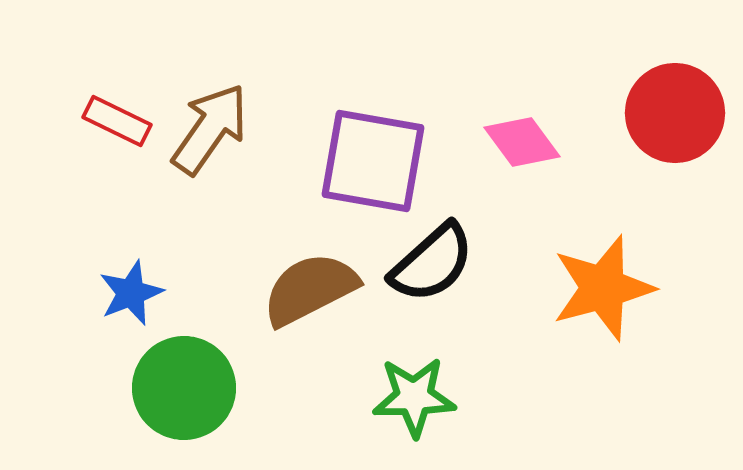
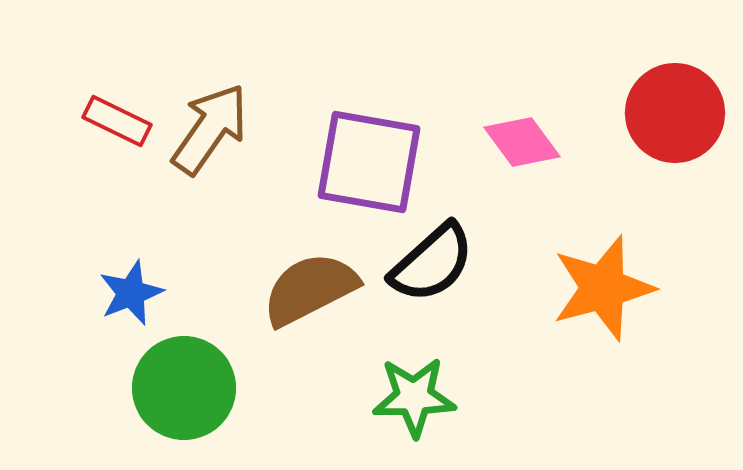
purple square: moved 4 px left, 1 px down
